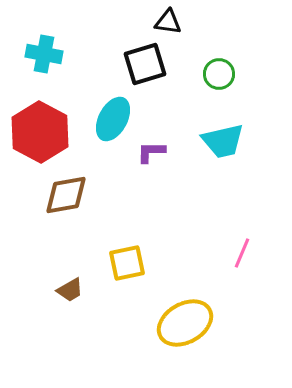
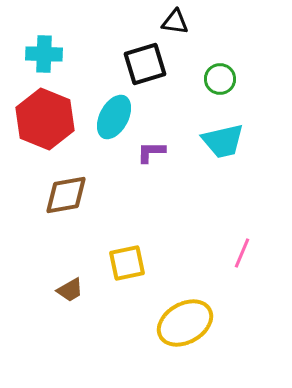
black triangle: moved 7 px right
cyan cross: rotated 9 degrees counterclockwise
green circle: moved 1 px right, 5 px down
cyan ellipse: moved 1 px right, 2 px up
red hexagon: moved 5 px right, 13 px up; rotated 6 degrees counterclockwise
